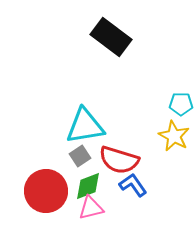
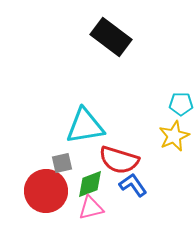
yellow star: rotated 20 degrees clockwise
gray square: moved 18 px left, 7 px down; rotated 20 degrees clockwise
green diamond: moved 2 px right, 2 px up
